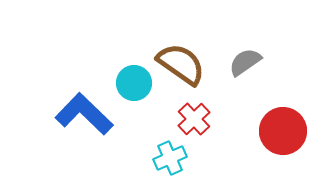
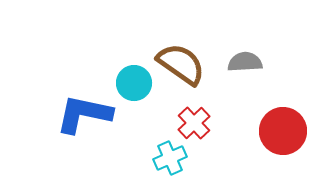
gray semicircle: rotated 32 degrees clockwise
blue L-shape: rotated 32 degrees counterclockwise
red cross: moved 4 px down
